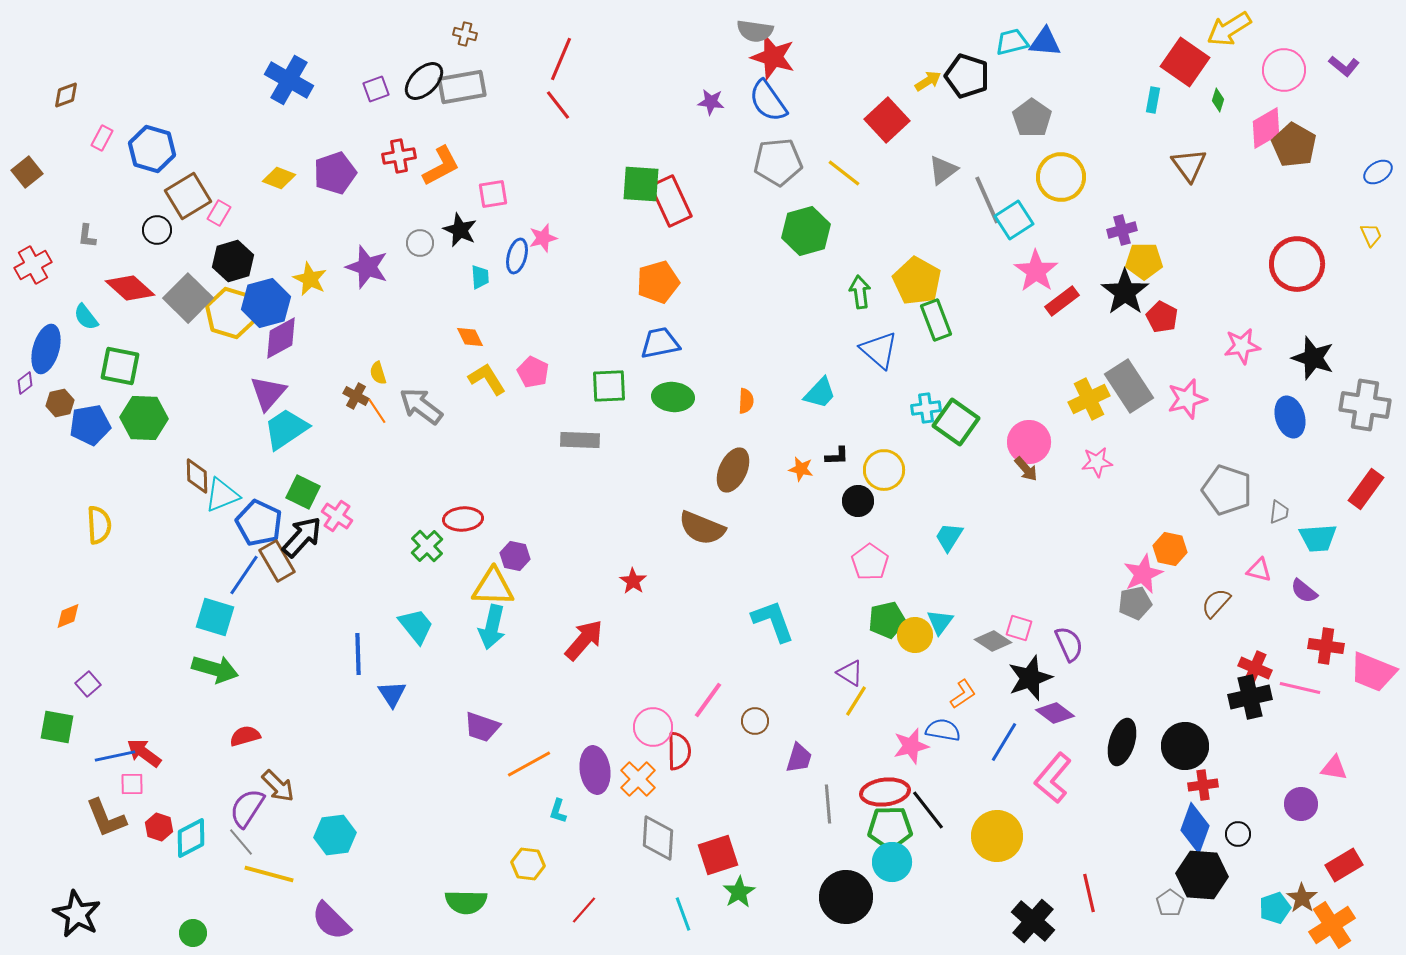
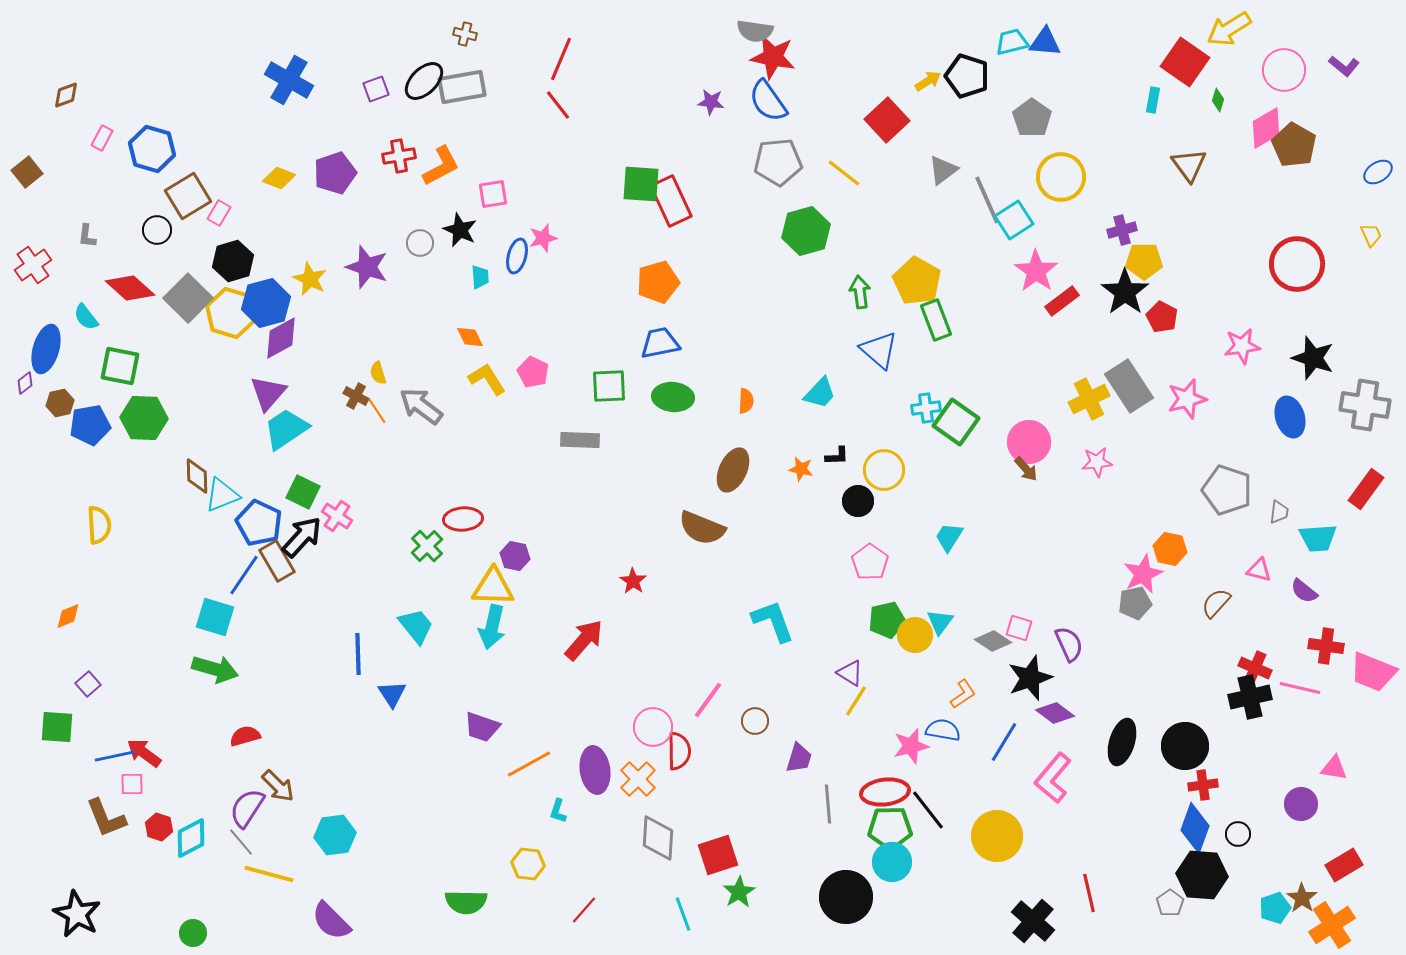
red star at (773, 57): rotated 6 degrees counterclockwise
red cross at (33, 265): rotated 6 degrees counterclockwise
green square at (57, 727): rotated 6 degrees counterclockwise
